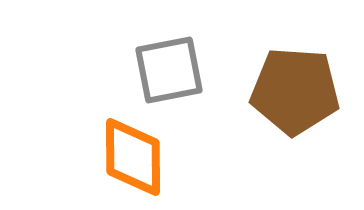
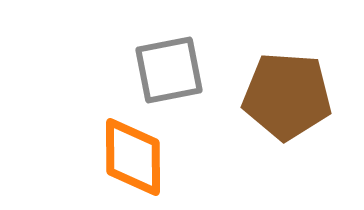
brown pentagon: moved 8 px left, 5 px down
